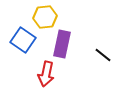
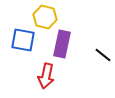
yellow hexagon: rotated 20 degrees clockwise
blue square: rotated 25 degrees counterclockwise
red arrow: moved 2 px down
